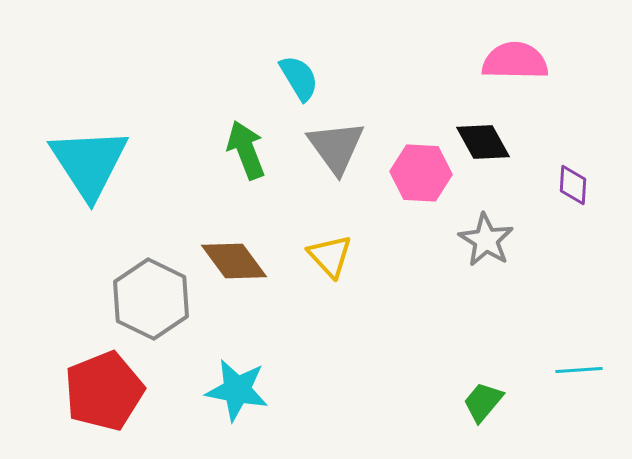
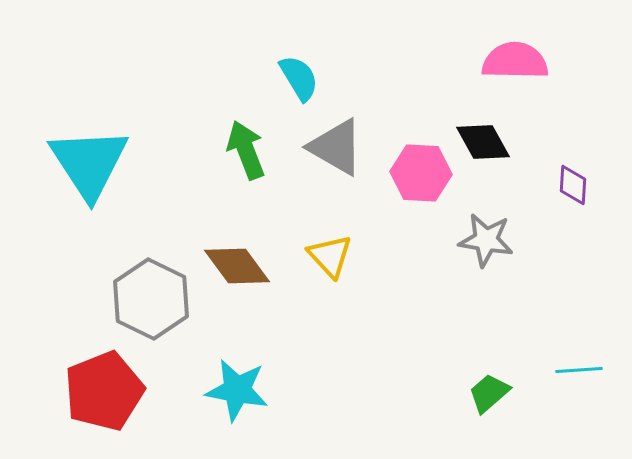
gray triangle: rotated 24 degrees counterclockwise
gray star: rotated 22 degrees counterclockwise
brown diamond: moved 3 px right, 5 px down
green trapezoid: moved 6 px right, 9 px up; rotated 9 degrees clockwise
